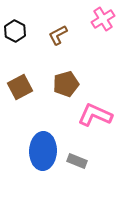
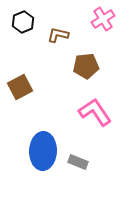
black hexagon: moved 8 px right, 9 px up; rotated 10 degrees clockwise
brown L-shape: rotated 40 degrees clockwise
brown pentagon: moved 20 px right, 18 px up; rotated 10 degrees clockwise
pink L-shape: moved 3 px up; rotated 32 degrees clockwise
gray rectangle: moved 1 px right, 1 px down
